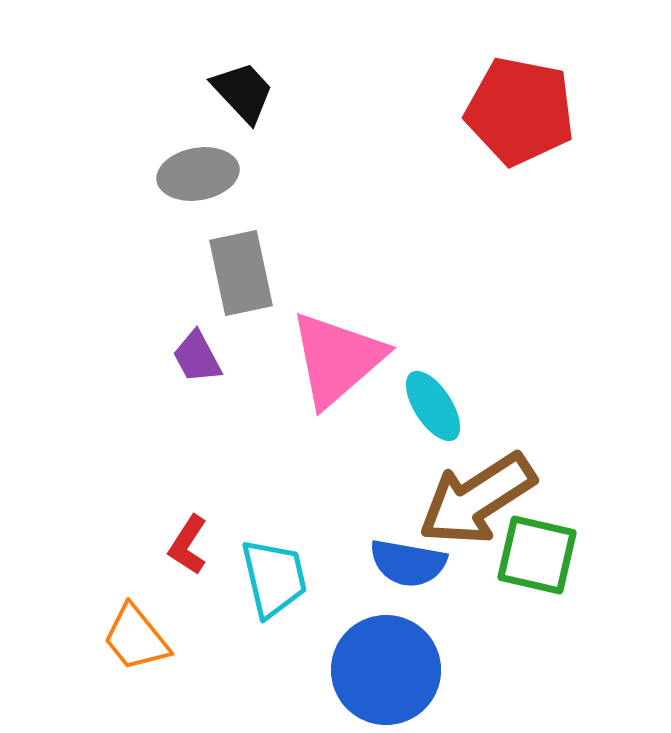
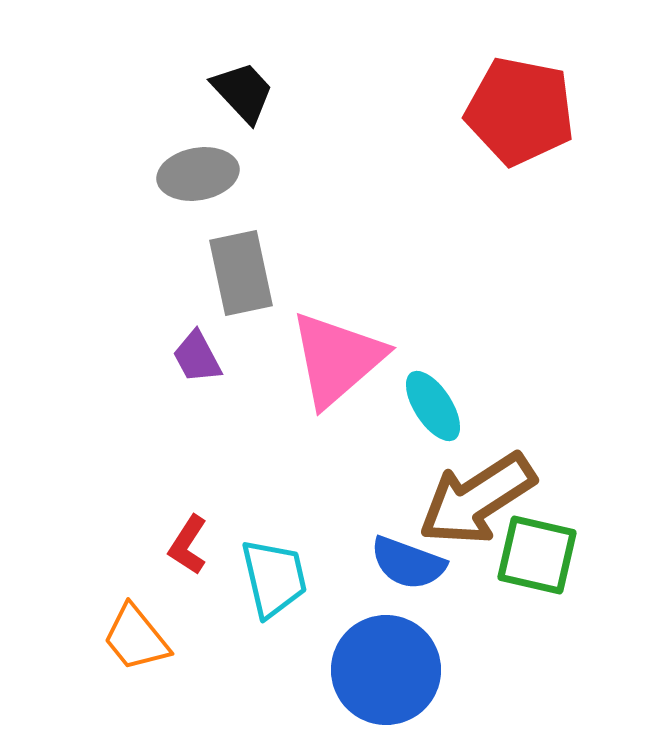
blue semicircle: rotated 10 degrees clockwise
